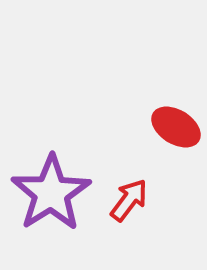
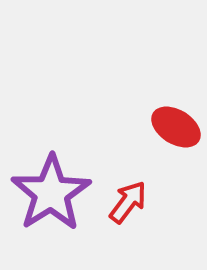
red arrow: moved 1 px left, 2 px down
